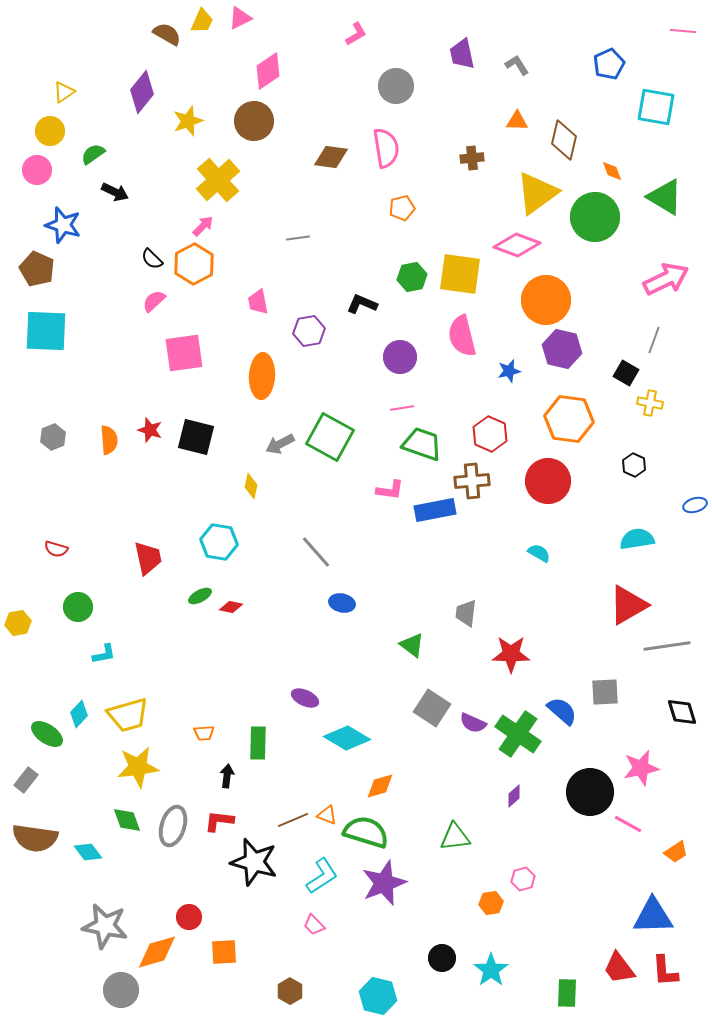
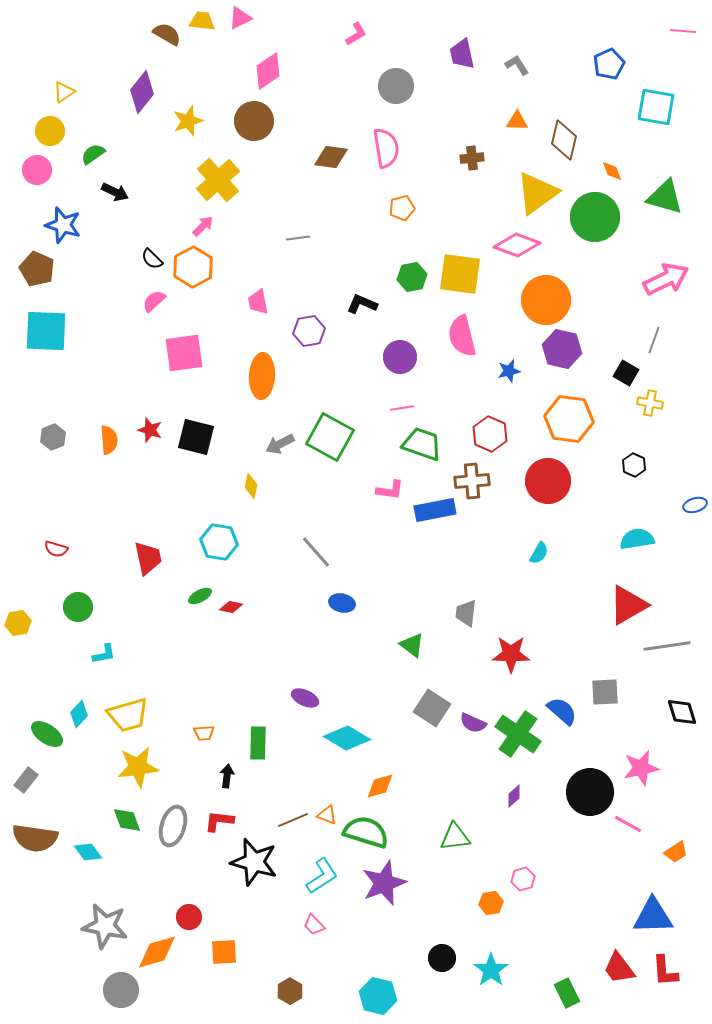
yellow trapezoid at (202, 21): rotated 108 degrees counterclockwise
green triangle at (665, 197): rotated 15 degrees counterclockwise
orange hexagon at (194, 264): moved 1 px left, 3 px down
cyan semicircle at (539, 553): rotated 90 degrees clockwise
green rectangle at (567, 993): rotated 28 degrees counterclockwise
